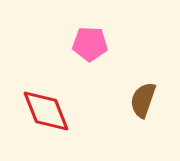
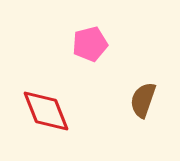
pink pentagon: rotated 16 degrees counterclockwise
